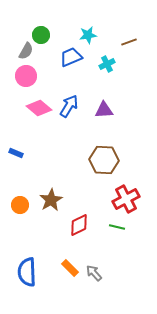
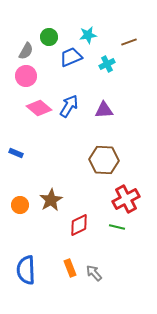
green circle: moved 8 px right, 2 px down
orange rectangle: rotated 24 degrees clockwise
blue semicircle: moved 1 px left, 2 px up
